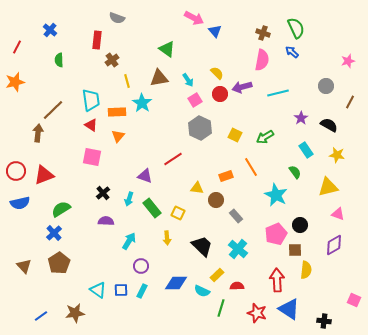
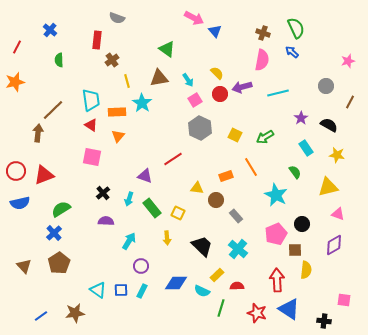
cyan rectangle at (306, 150): moved 2 px up
black circle at (300, 225): moved 2 px right, 1 px up
pink square at (354, 300): moved 10 px left; rotated 16 degrees counterclockwise
